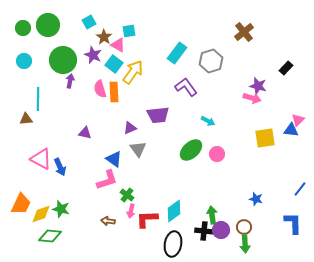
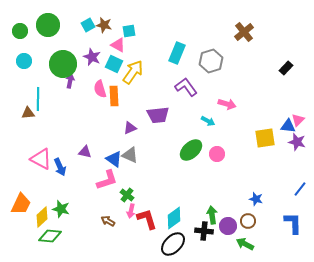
cyan square at (89, 22): moved 1 px left, 3 px down
green circle at (23, 28): moved 3 px left, 3 px down
brown star at (104, 37): moved 12 px up; rotated 21 degrees counterclockwise
cyan rectangle at (177, 53): rotated 15 degrees counterclockwise
purple star at (93, 55): moved 1 px left, 2 px down
green circle at (63, 60): moved 4 px down
cyan square at (114, 64): rotated 12 degrees counterclockwise
purple star at (258, 86): moved 39 px right, 56 px down
orange rectangle at (114, 92): moved 4 px down
pink arrow at (252, 98): moved 25 px left, 6 px down
brown triangle at (26, 119): moved 2 px right, 6 px up
blue triangle at (291, 130): moved 3 px left, 4 px up
purple triangle at (85, 133): moved 19 px down
gray triangle at (138, 149): moved 8 px left, 6 px down; rotated 30 degrees counterclockwise
cyan diamond at (174, 211): moved 7 px down
yellow diamond at (41, 214): moved 1 px right, 3 px down; rotated 25 degrees counterclockwise
red L-shape at (147, 219): rotated 75 degrees clockwise
brown arrow at (108, 221): rotated 24 degrees clockwise
brown circle at (244, 227): moved 4 px right, 6 px up
purple circle at (221, 230): moved 7 px right, 4 px up
black ellipse at (173, 244): rotated 35 degrees clockwise
green arrow at (245, 244): rotated 120 degrees clockwise
